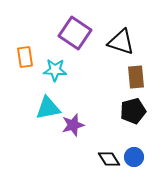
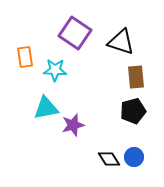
cyan triangle: moved 2 px left
